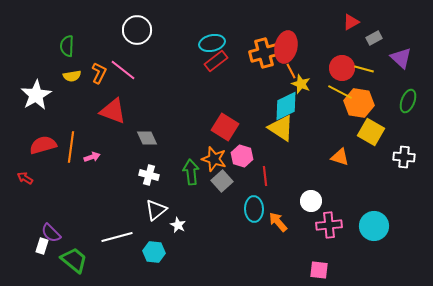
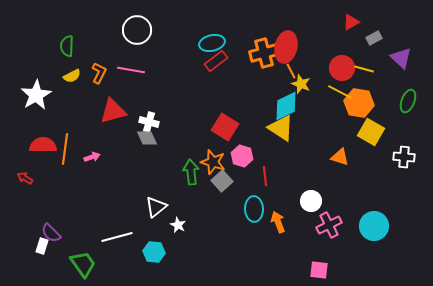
pink line at (123, 70): moved 8 px right; rotated 28 degrees counterclockwise
yellow semicircle at (72, 76): rotated 18 degrees counterclockwise
red triangle at (113, 111): rotated 36 degrees counterclockwise
red semicircle at (43, 145): rotated 16 degrees clockwise
orange line at (71, 147): moved 6 px left, 2 px down
orange star at (214, 159): moved 1 px left, 3 px down
white cross at (149, 175): moved 53 px up
white triangle at (156, 210): moved 3 px up
orange arrow at (278, 222): rotated 20 degrees clockwise
pink cross at (329, 225): rotated 20 degrees counterclockwise
green trapezoid at (74, 260): moved 9 px right, 4 px down; rotated 16 degrees clockwise
